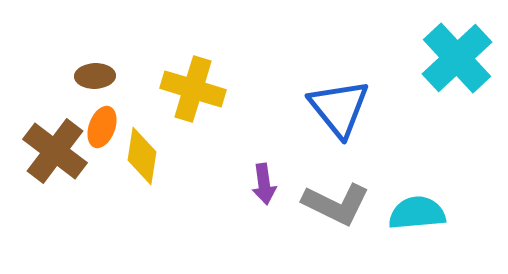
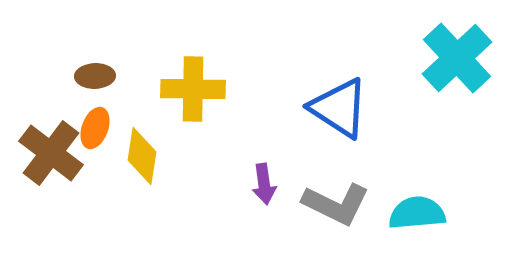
yellow cross: rotated 16 degrees counterclockwise
blue triangle: rotated 18 degrees counterclockwise
orange ellipse: moved 7 px left, 1 px down
brown cross: moved 4 px left, 2 px down
